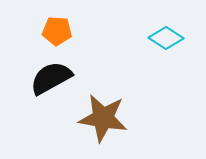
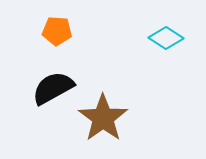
black semicircle: moved 2 px right, 10 px down
brown star: rotated 27 degrees clockwise
